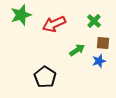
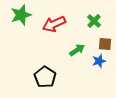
brown square: moved 2 px right, 1 px down
